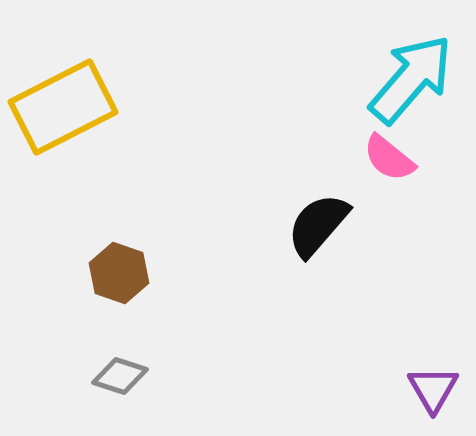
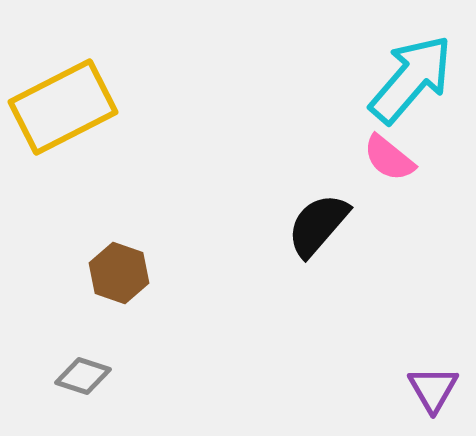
gray diamond: moved 37 px left
